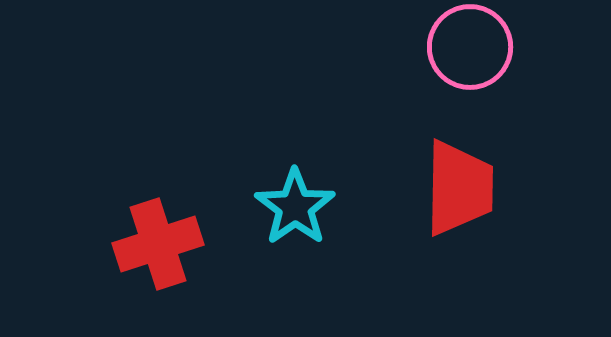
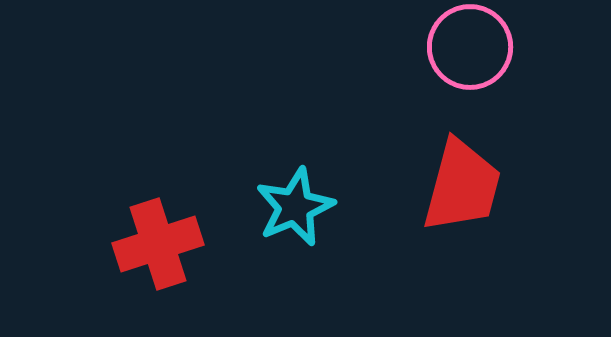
red trapezoid: moved 3 px right, 2 px up; rotated 14 degrees clockwise
cyan star: rotated 12 degrees clockwise
